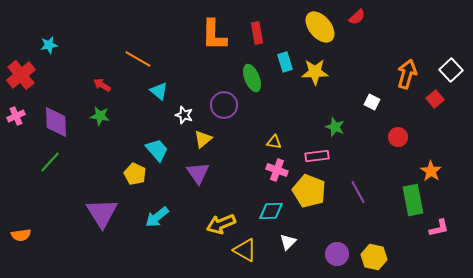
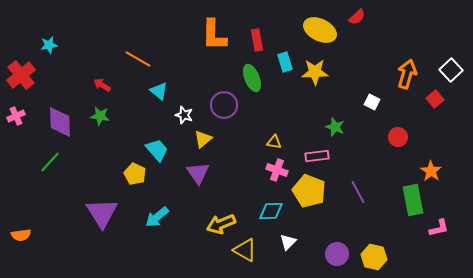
yellow ellipse at (320, 27): moved 3 px down; rotated 24 degrees counterclockwise
red rectangle at (257, 33): moved 7 px down
purple diamond at (56, 122): moved 4 px right
